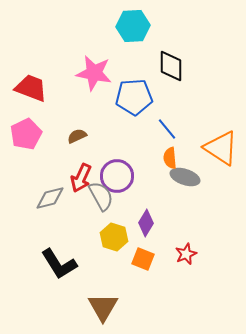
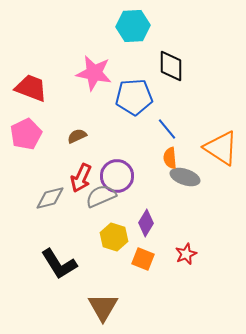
gray semicircle: rotated 84 degrees counterclockwise
